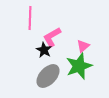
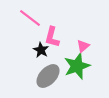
pink line: rotated 55 degrees counterclockwise
pink L-shape: rotated 45 degrees counterclockwise
black star: moved 3 px left
green star: moved 2 px left
